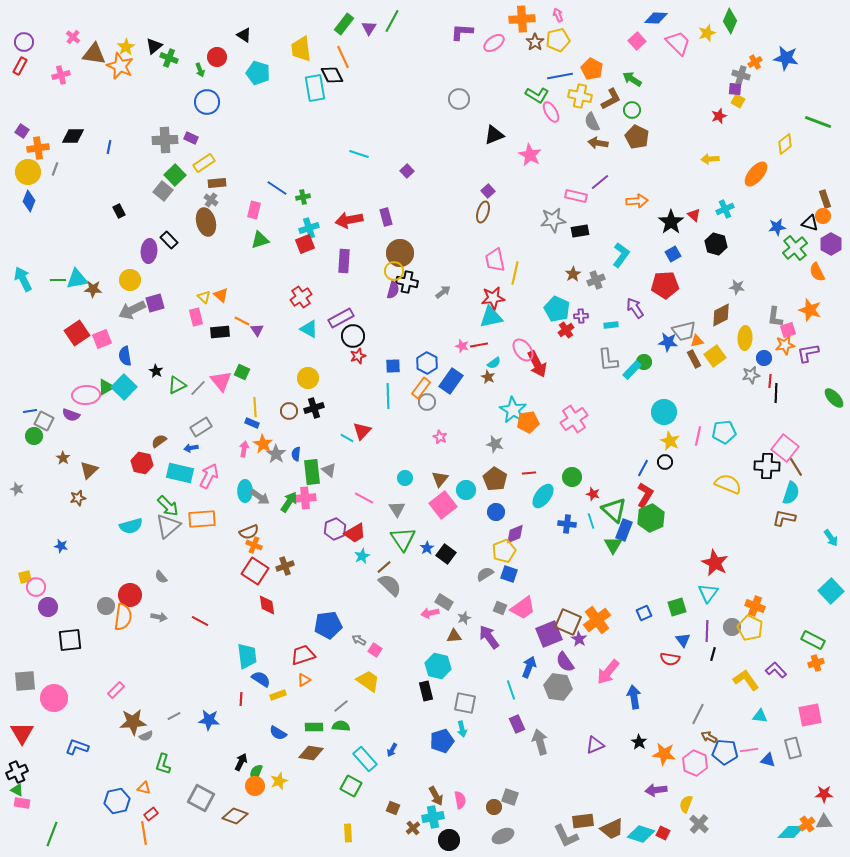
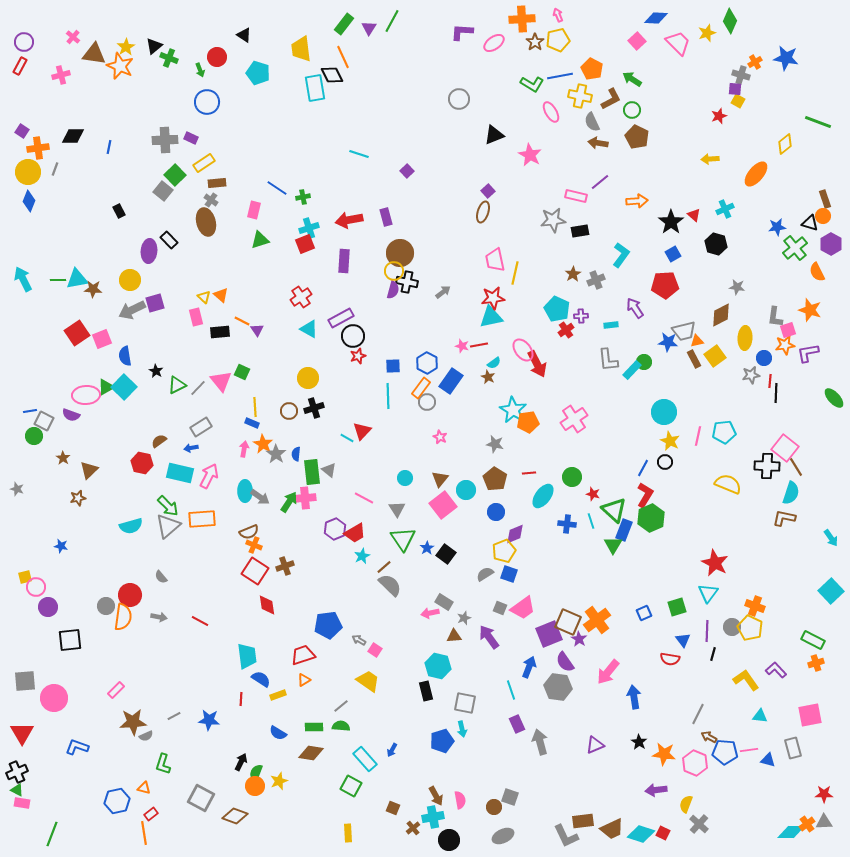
green L-shape at (537, 95): moved 5 px left, 11 px up
